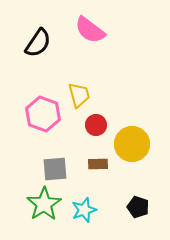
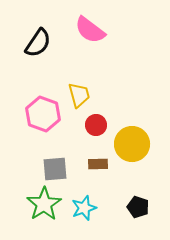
cyan star: moved 2 px up
